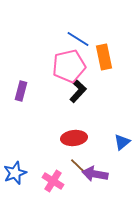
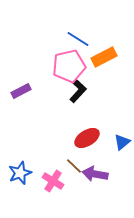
orange rectangle: rotated 75 degrees clockwise
purple rectangle: rotated 48 degrees clockwise
red ellipse: moved 13 px right; rotated 25 degrees counterclockwise
brown line: moved 4 px left
blue star: moved 5 px right
